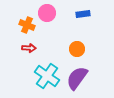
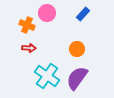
blue rectangle: rotated 40 degrees counterclockwise
